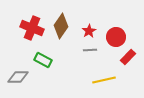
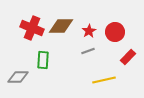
brown diamond: rotated 55 degrees clockwise
red circle: moved 1 px left, 5 px up
gray line: moved 2 px left, 1 px down; rotated 16 degrees counterclockwise
green rectangle: rotated 66 degrees clockwise
